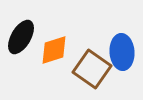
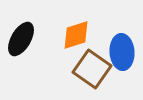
black ellipse: moved 2 px down
orange diamond: moved 22 px right, 15 px up
